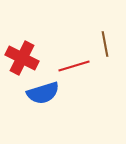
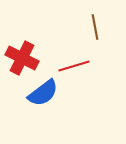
brown line: moved 10 px left, 17 px up
blue semicircle: rotated 20 degrees counterclockwise
